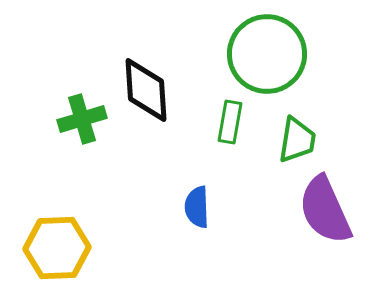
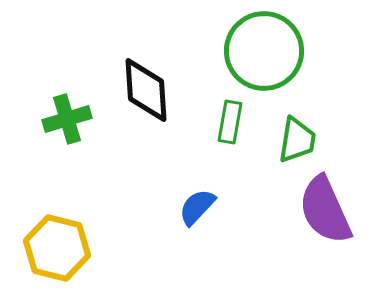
green circle: moved 3 px left, 3 px up
green cross: moved 15 px left
blue semicircle: rotated 45 degrees clockwise
yellow hexagon: rotated 16 degrees clockwise
